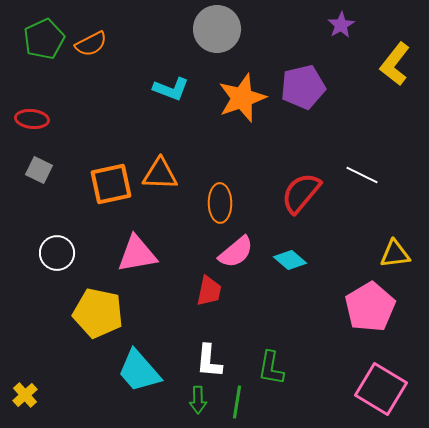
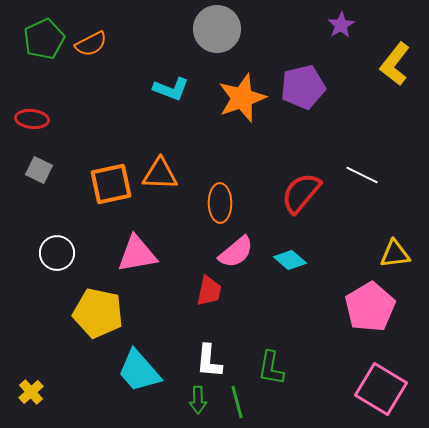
yellow cross: moved 6 px right, 3 px up
green line: rotated 24 degrees counterclockwise
